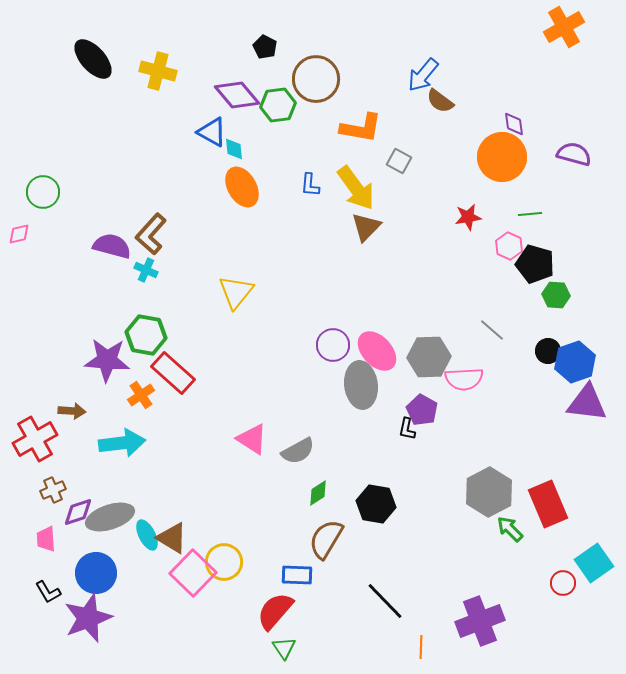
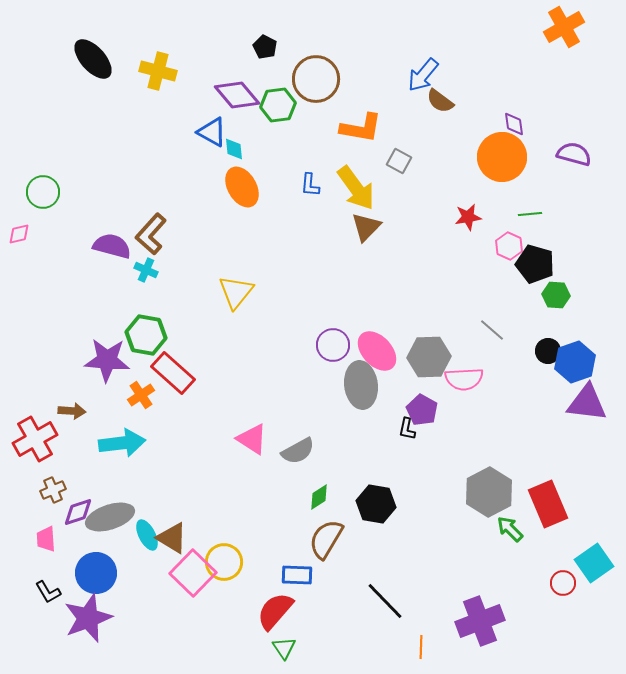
green diamond at (318, 493): moved 1 px right, 4 px down
